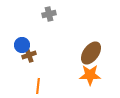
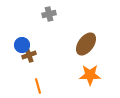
brown ellipse: moved 5 px left, 9 px up
orange line: rotated 21 degrees counterclockwise
